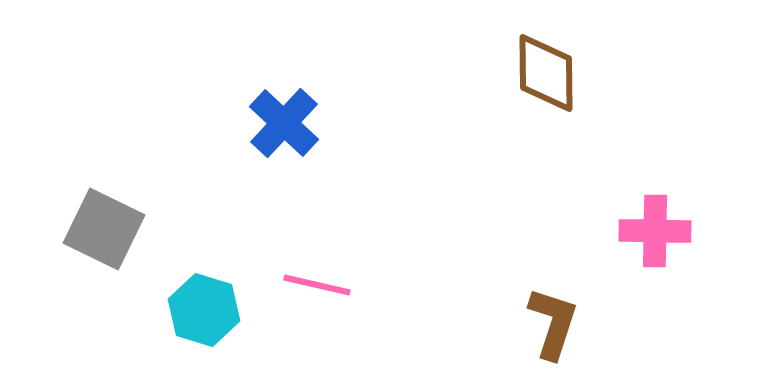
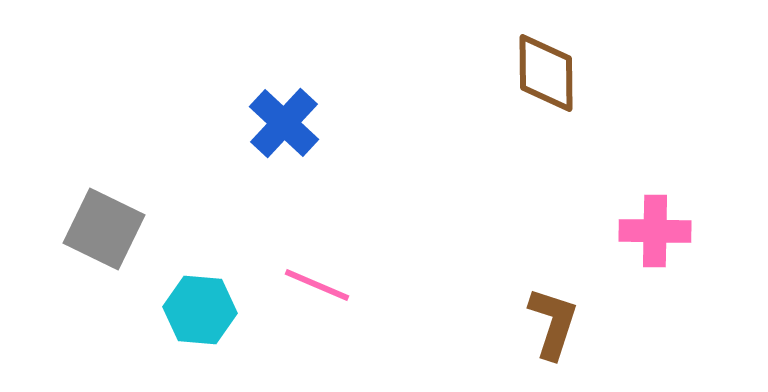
pink line: rotated 10 degrees clockwise
cyan hexagon: moved 4 px left; rotated 12 degrees counterclockwise
